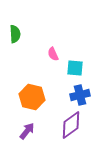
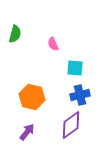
green semicircle: rotated 18 degrees clockwise
pink semicircle: moved 10 px up
purple arrow: moved 1 px down
